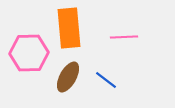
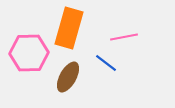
orange rectangle: rotated 21 degrees clockwise
pink line: rotated 8 degrees counterclockwise
blue line: moved 17 px up
